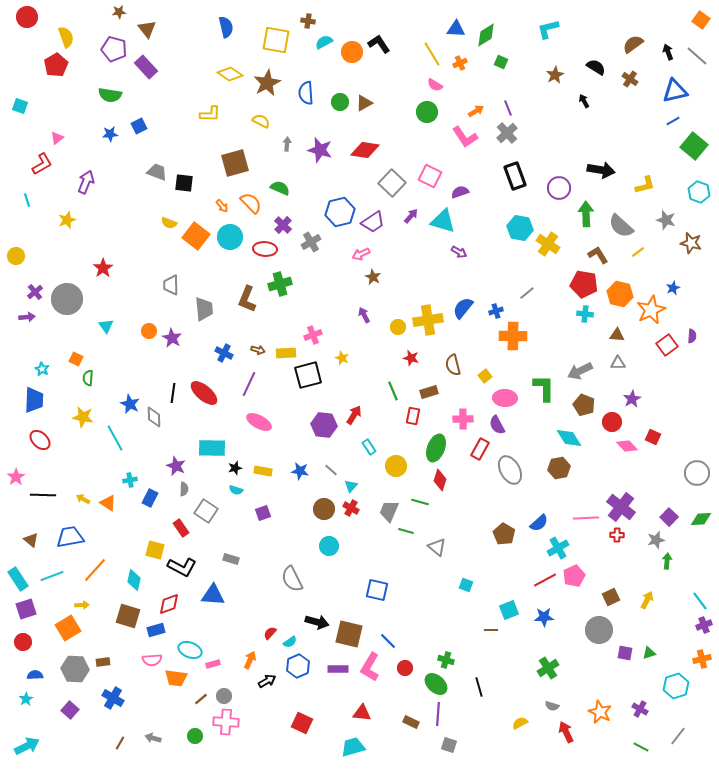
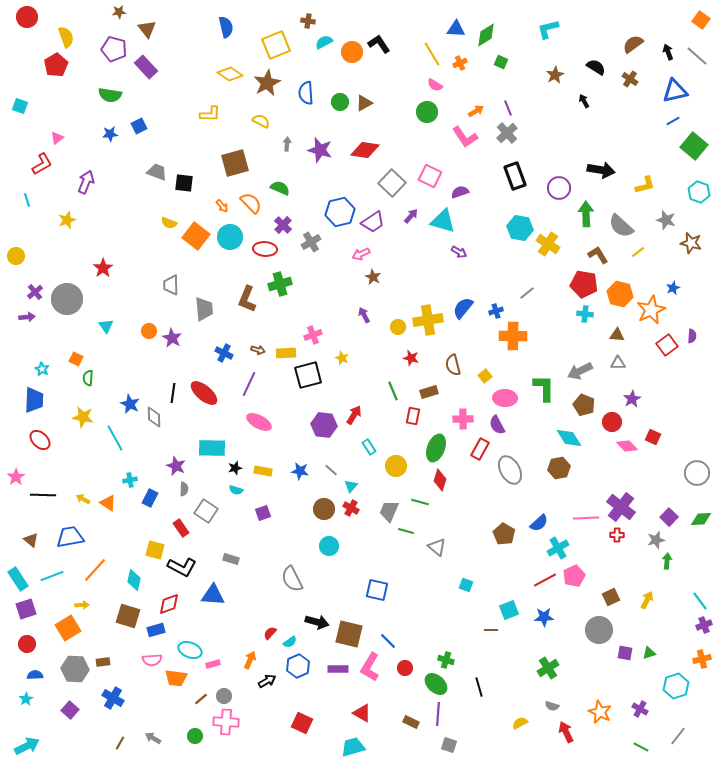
yellow square at (276, 40): moved 5 px down; rotated 32 degrees counterclockwise
red circle at (23, 642): moved 4 px right, 2 px down
red triangle at (362, 713): rotated 24 degrees clockwise
gray arrow at (153, 738): rotated 14 degrees clockwise
